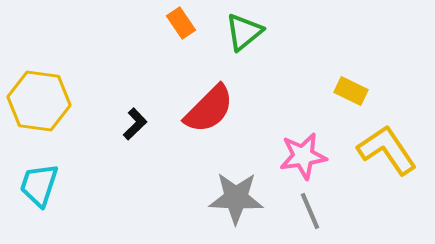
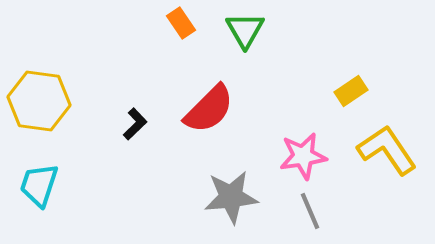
green triangle: moved 1 px right, 2 px up; rotated 21 degrees counterclockwise
yellow rectangle: rotated 60 degrees counterclockwise
gray star: moved 5 px left, 1 px up; rotated 8 degrees counterclockwise
